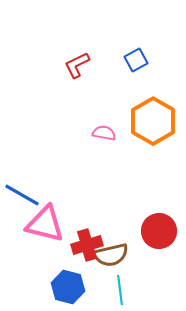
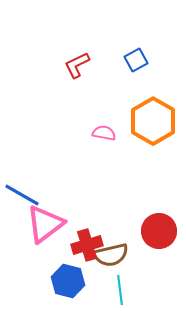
pink triangle: rotated 51 degrees counterclockwise
blue hexagon: moved 6 px up
